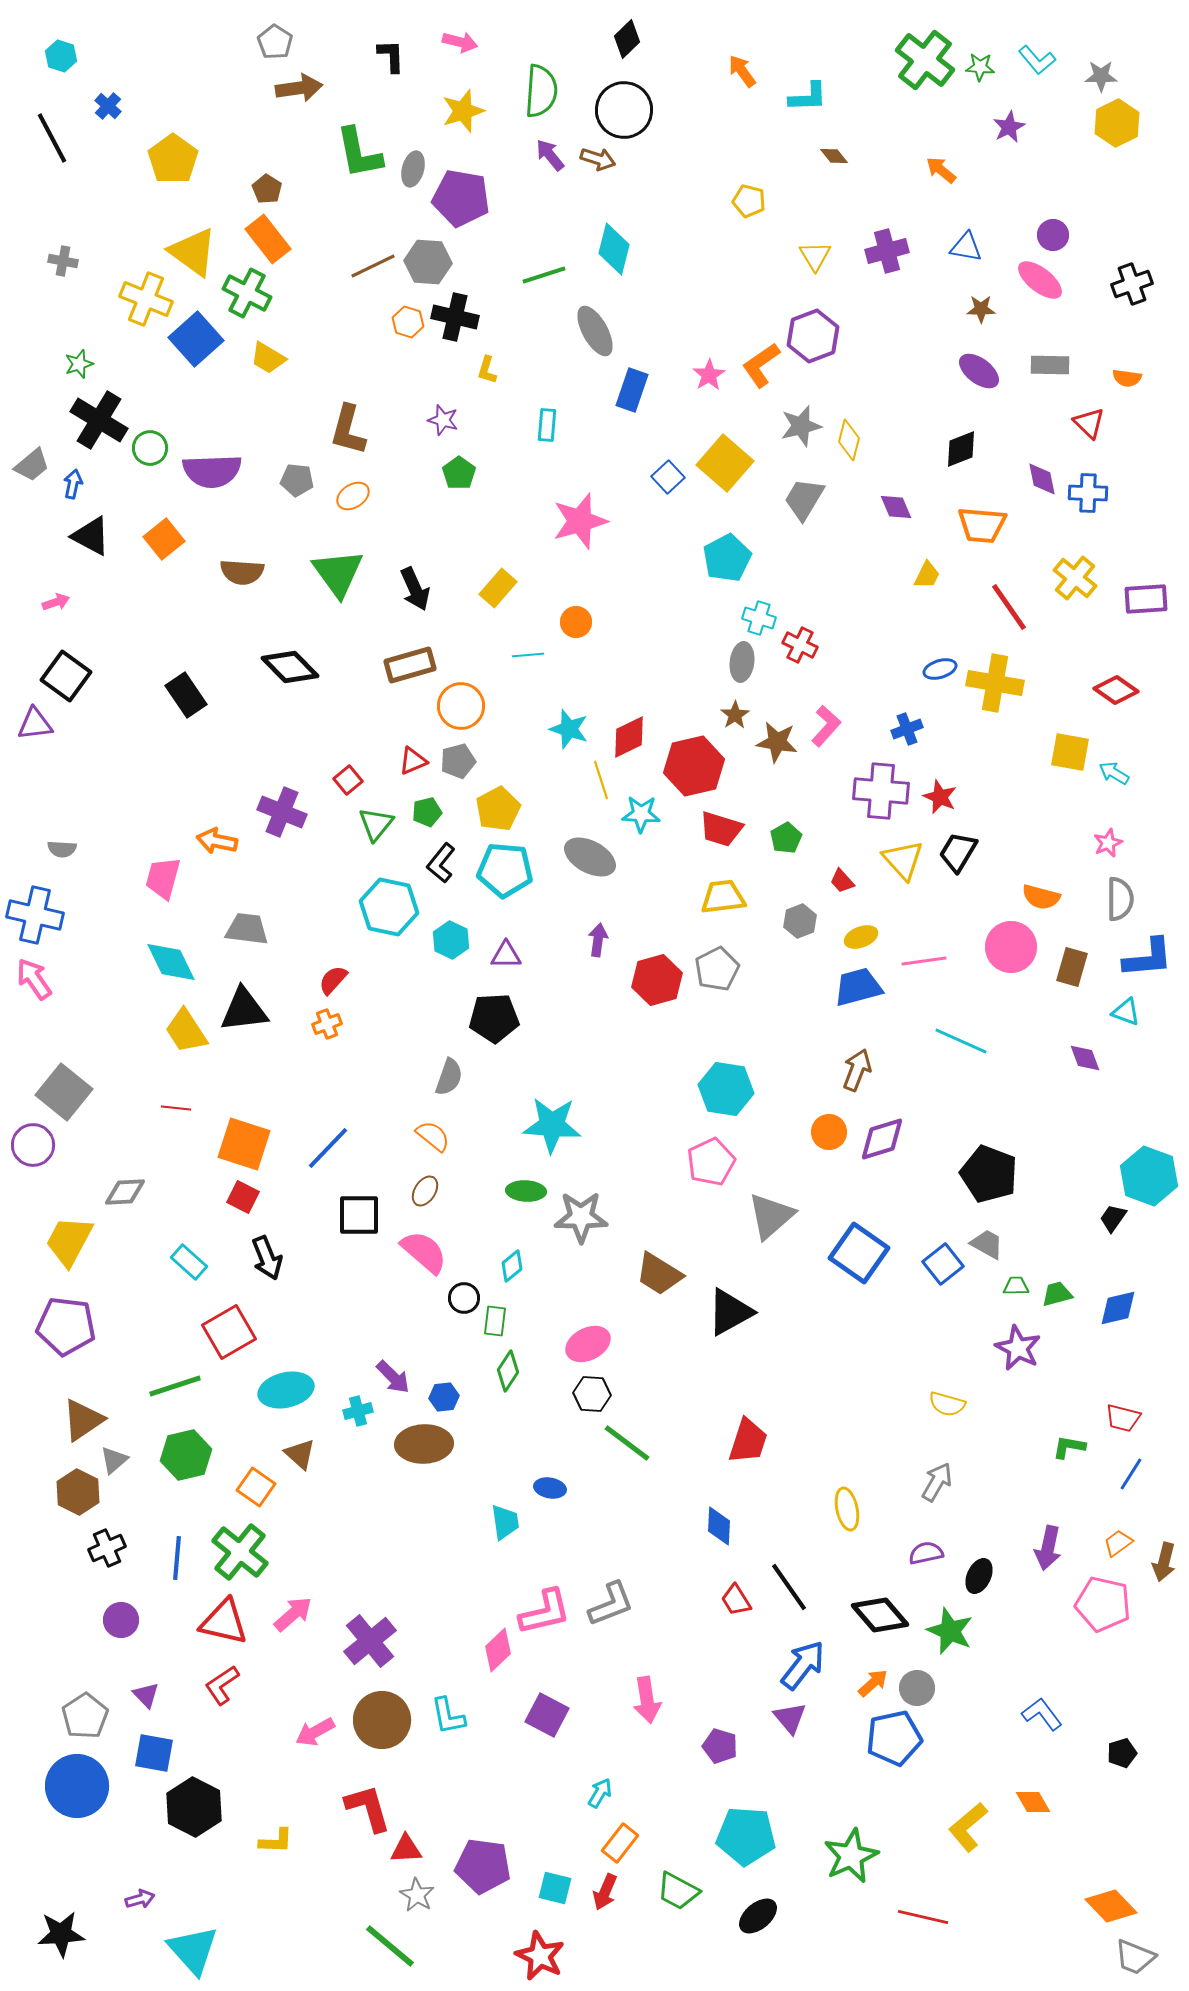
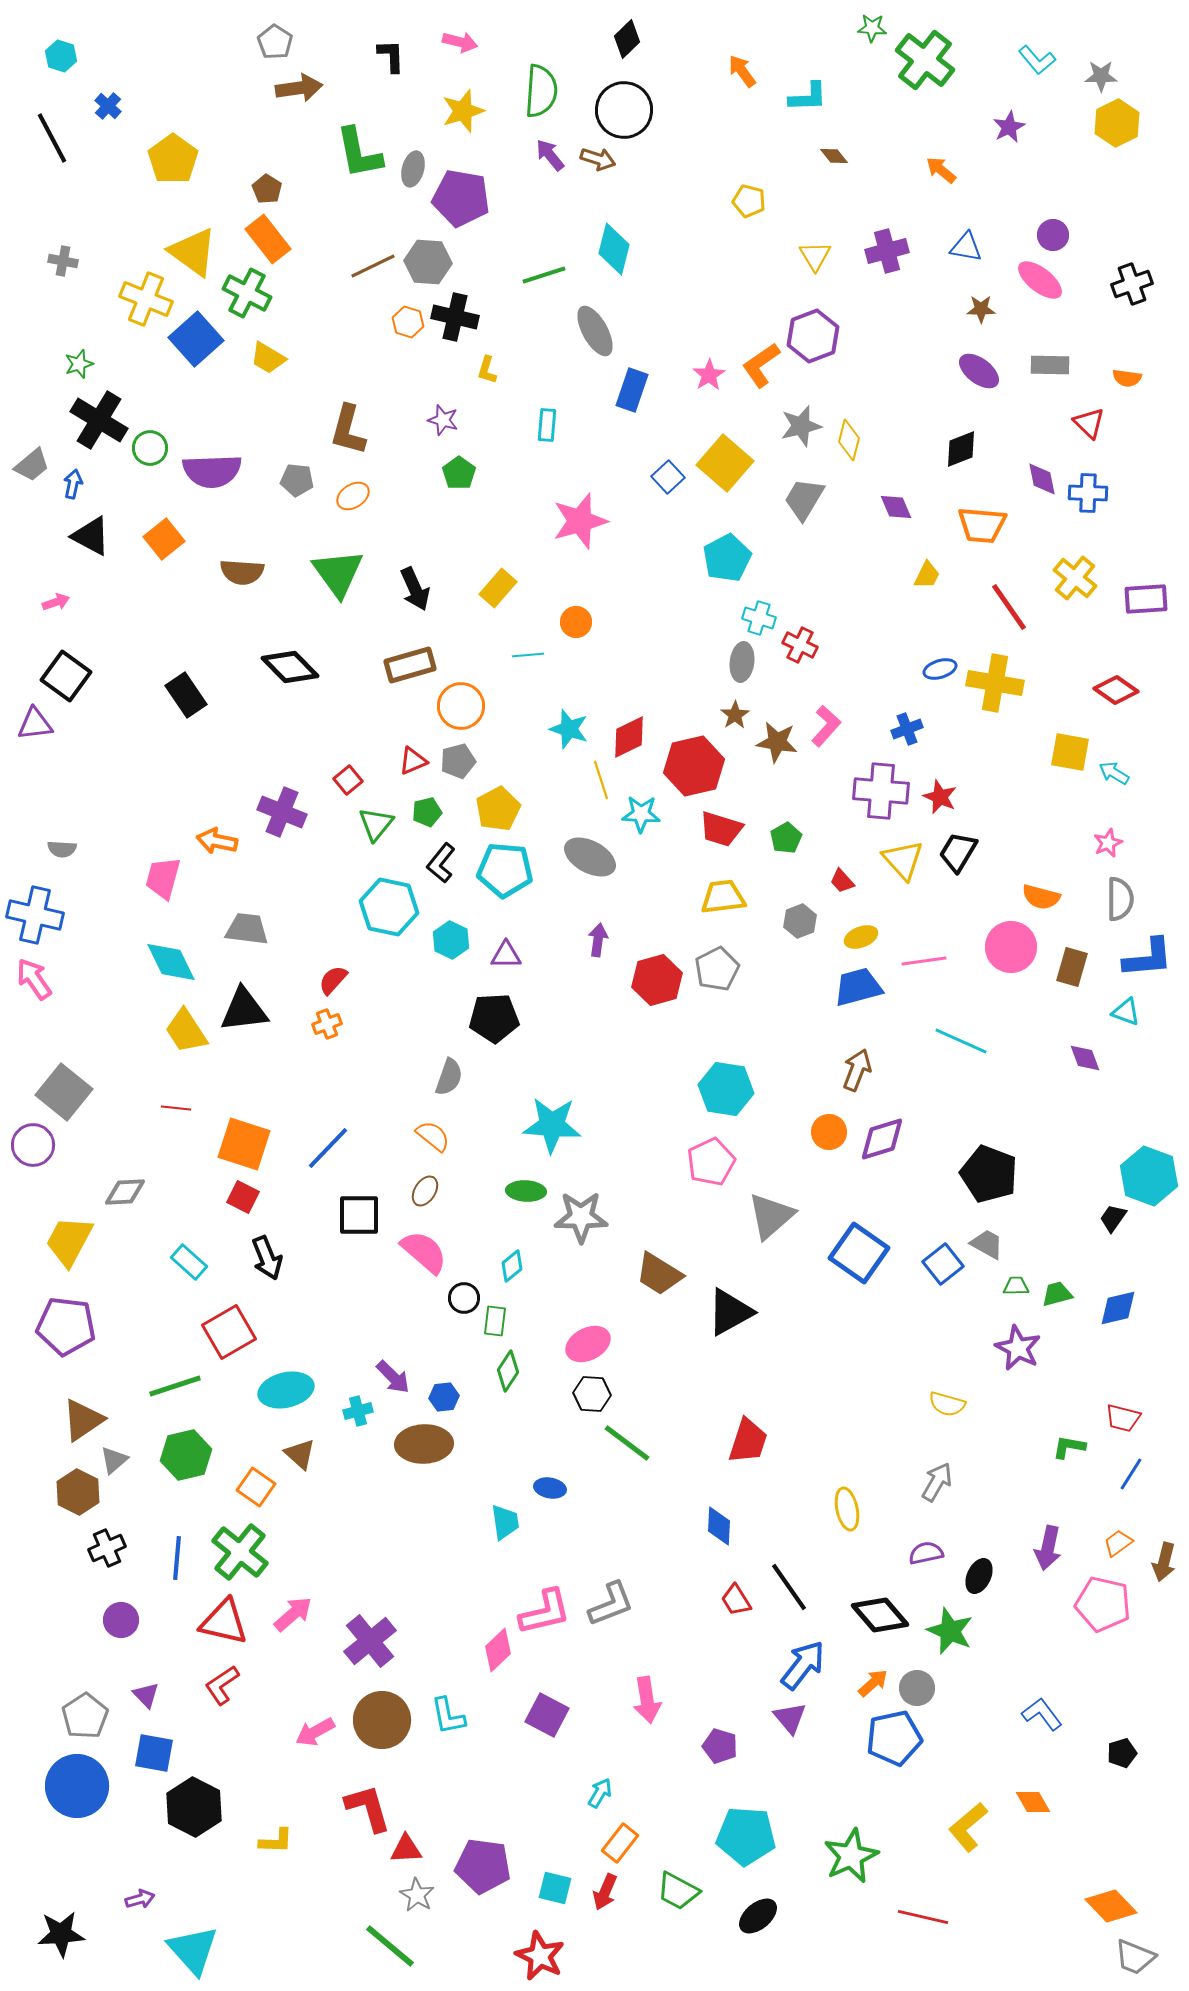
green star at (980, 67): moved 108 px left, 39 px up
